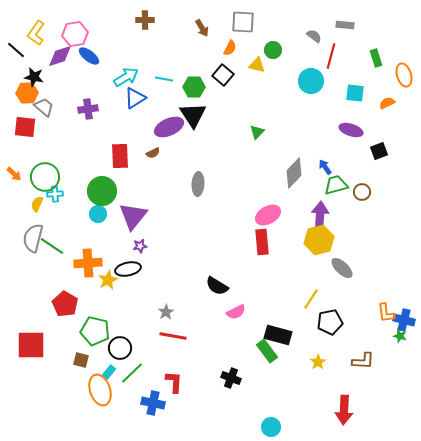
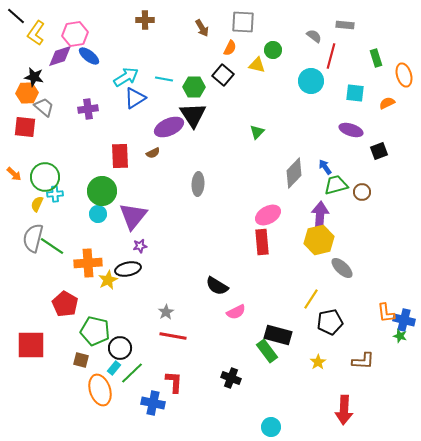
black line at (16, 50): moved 34 px up
cyan rectangle at (109, 372): moved 5 px right, 4 px up
